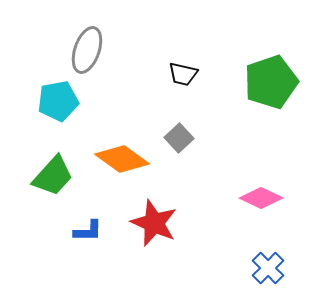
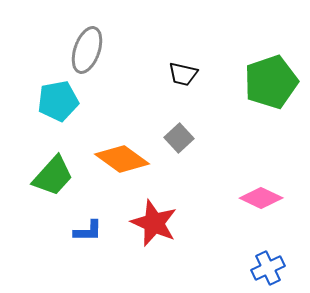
blue cross: rotated 20 degrees clockwise
